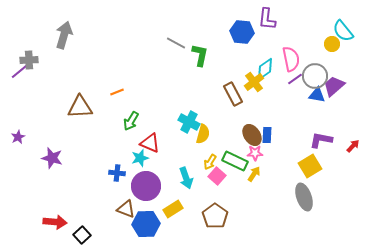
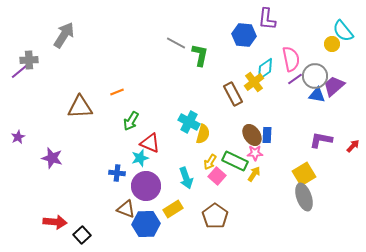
blue hexagon at (242, 32): moved 2 px right, 3 px down
gray arrow at (64, 35): rotated 16 degrees clockwise
yellow square at (310, 166): moved 6 px left, 8 px down
